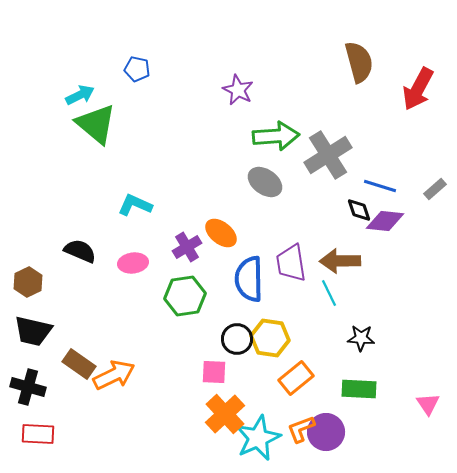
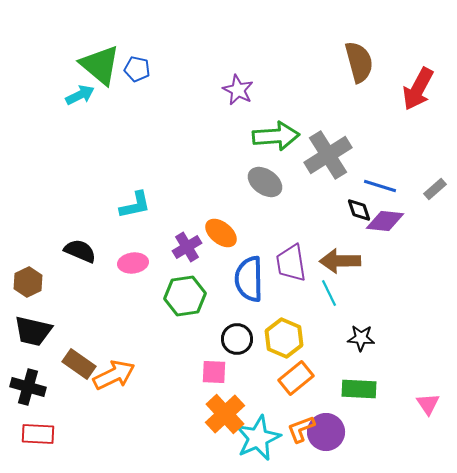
green triangle: moved 4 px right, 59 px up
cyan L-shape: rotated 144 degrees clockwise
yellow hexagon: moved 14 px right; rotated 15 degrees clockwise
